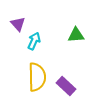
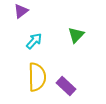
purple triangle: moved 3 px right, 13 px up; rotated 35 degrees clockwise
green triangle: rotated 42 degrees counterclockwise
cyan arrow: rotated 18 degrees clockwise
